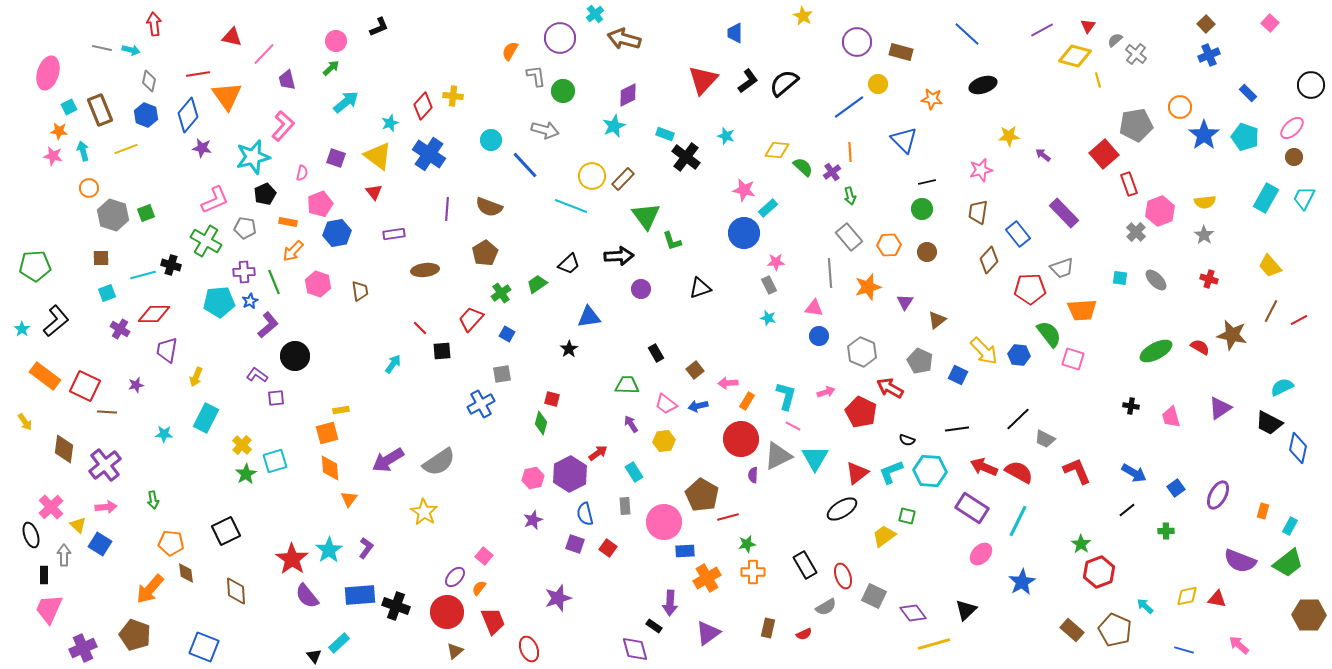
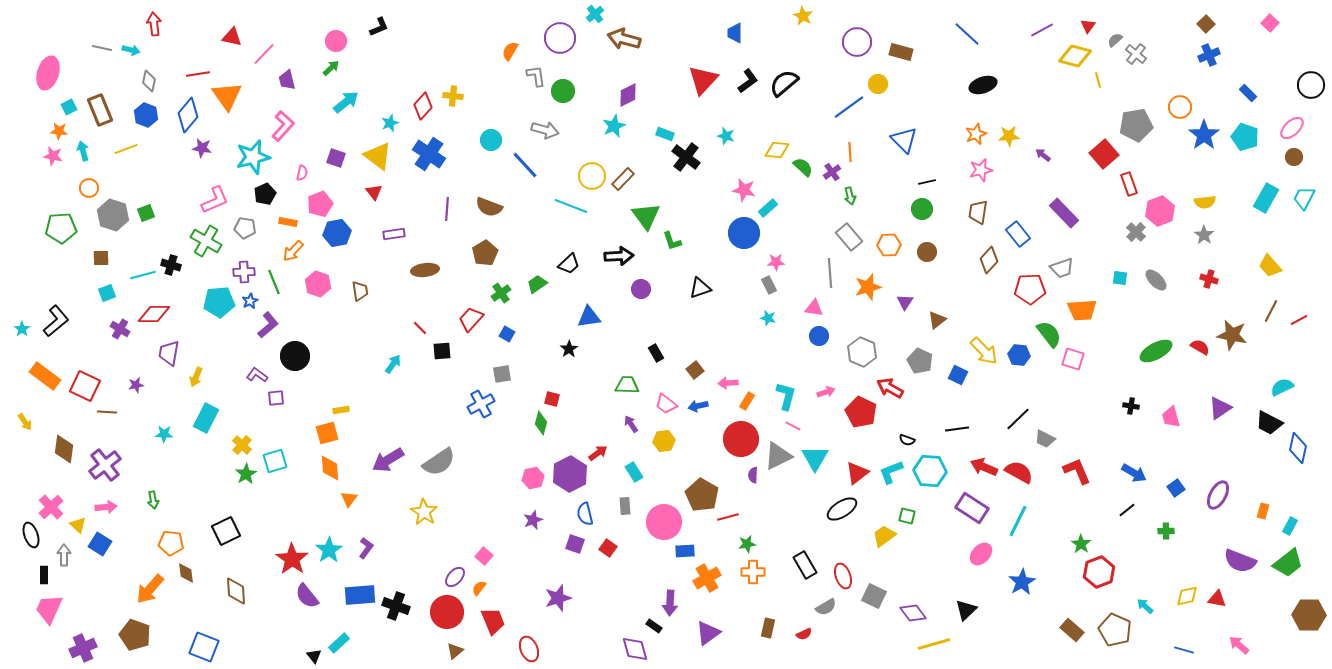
orange star at (932, 99): moved 44 px right, 35 px down; rotated 30 degrees counterclockwise
green pentagon at (35, 266): moved 26 px right, 38 px up
purple trapezoid at (167, 350): moved 2 px right, 3 px down
